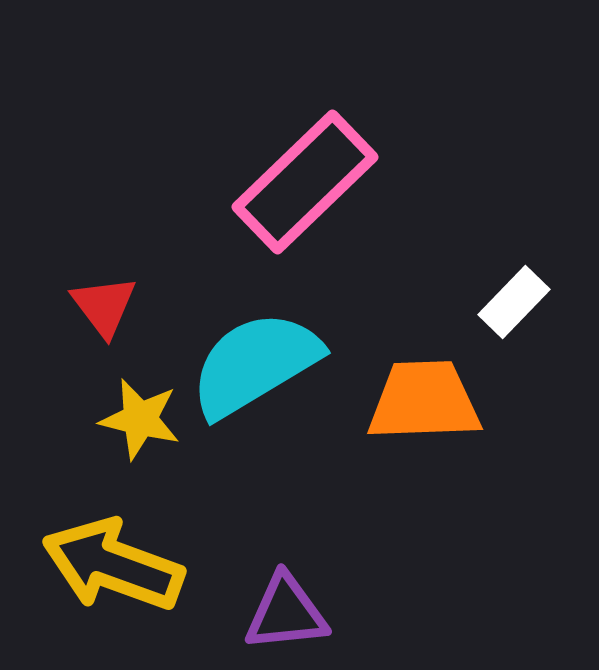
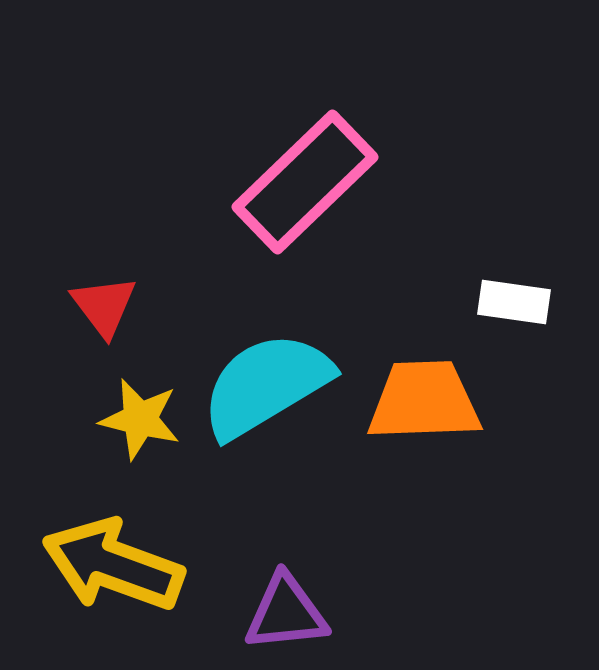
white rectangle: rotated 54 degrees clockwise
cyan semicircle: moved 11 px right, 21 px down
